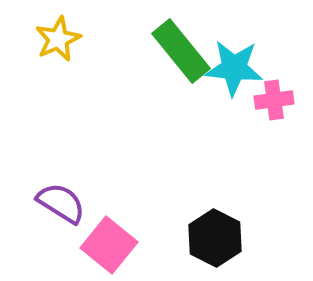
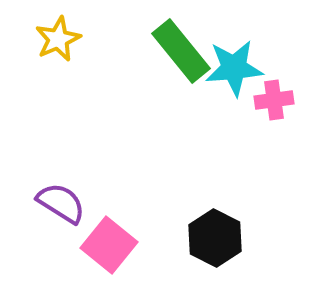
cyan star: rotated 10 degrees counterclockwise
